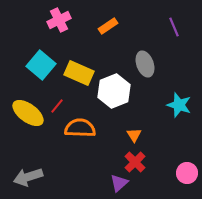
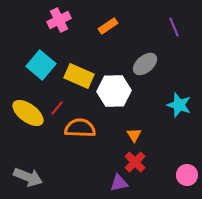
gray ellipse: rotated 70 degrees clockwise
yellow rectangle: moved 3 px down
white hexagon: rotated 20 degrees clockwise
red line: moved 2 px down
pink circle: moved 2 px down
gray arrow: rotated 140 degrees counterclockwise
purple triangle: rotated 30 degrees clockwise
